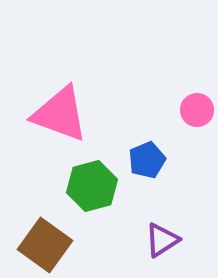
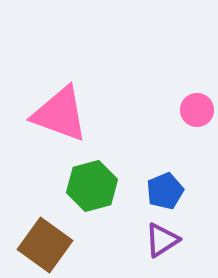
blue pentagon: moved 18 px right, 31 px down
